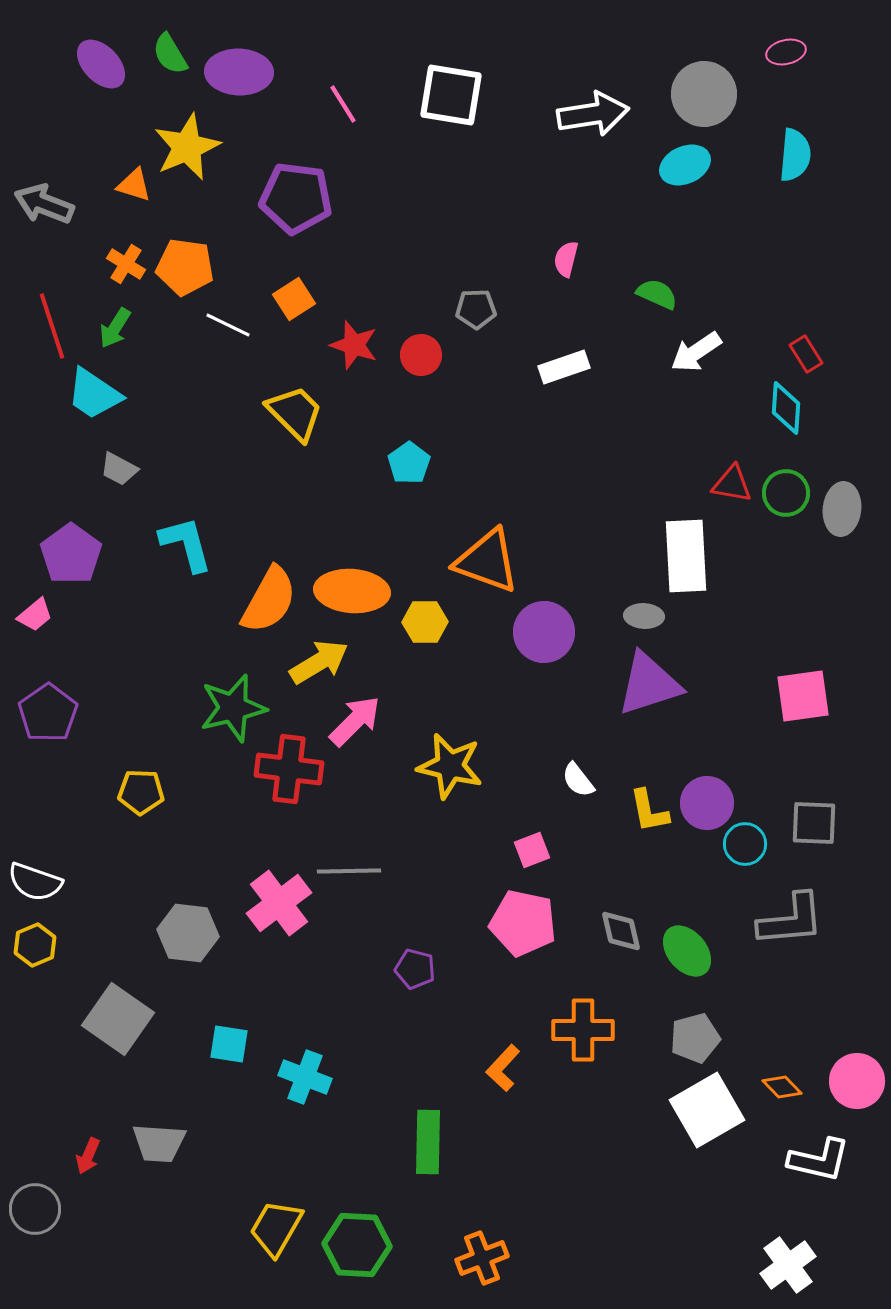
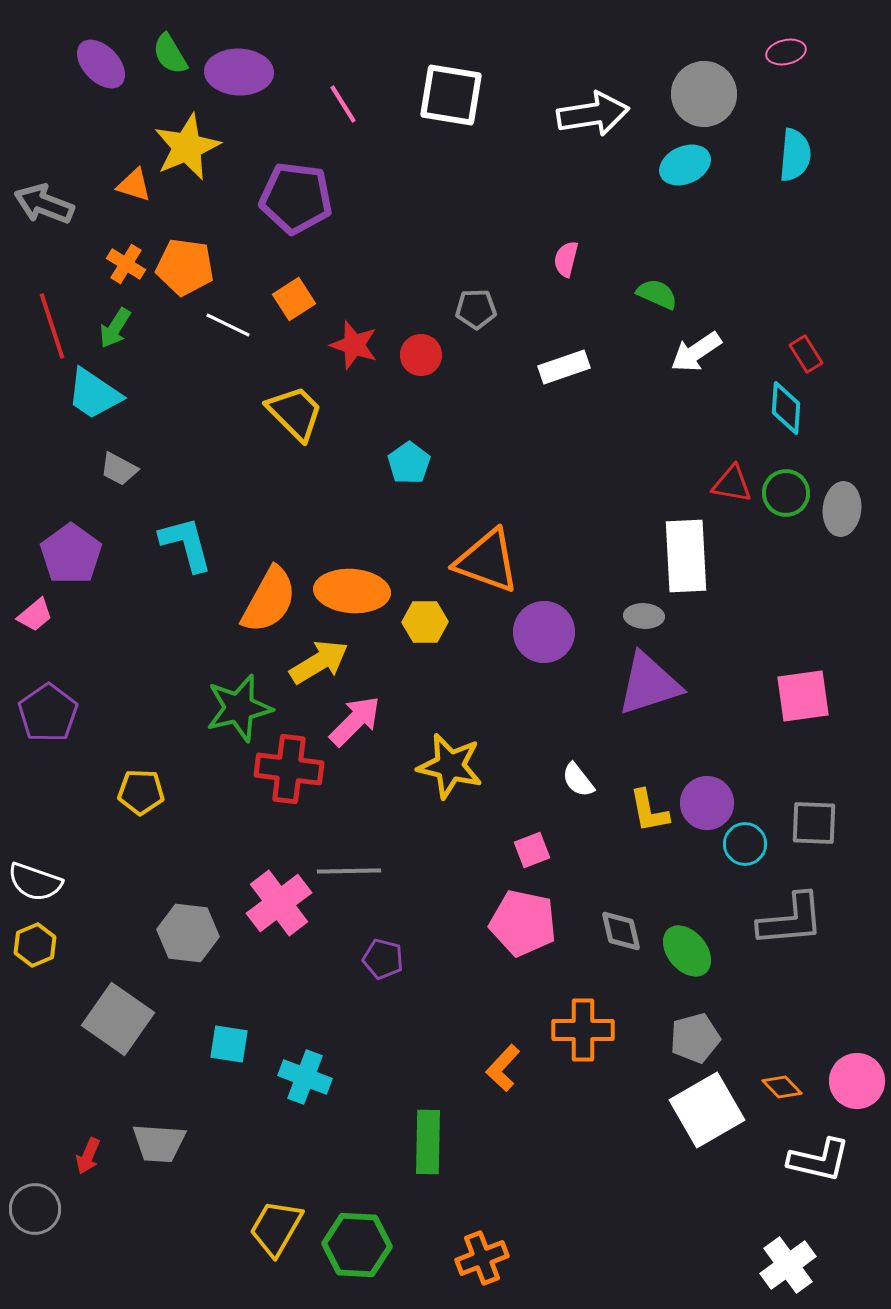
green star at (233, 708): moved 6 px right
purple pentagon at (415, 969): moved 32 px left, 10 px up
